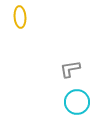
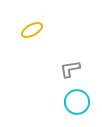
yellow ellipse: moved 12 px right, 13 px down; rotated 65 degrees clockwise
